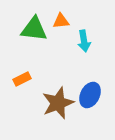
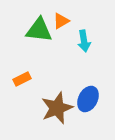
orange triangle: rotated 24 degrees counterclockwise
green triangle: moved 5 px right, 1 px down
blue ellipse: moved 2 px left, 4 px down
brown star: moved 1 px left, 5 px down
